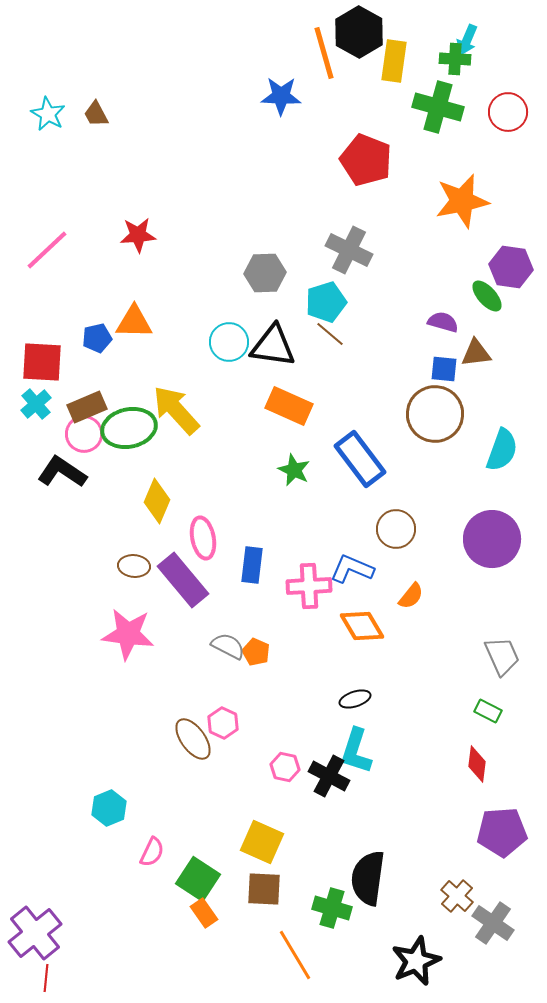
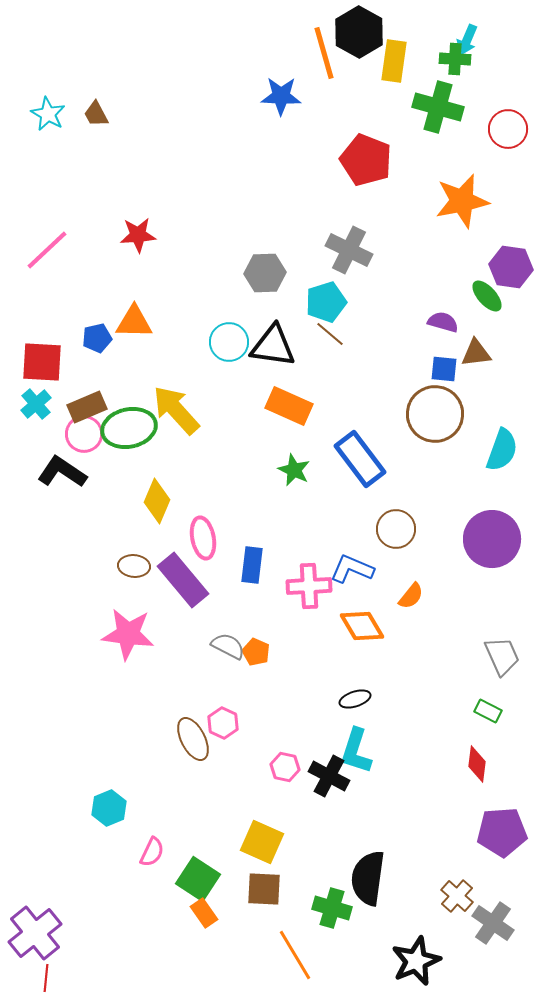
red circle at (508, 112): moved 17 px down
brown ellipse at (193, 739): rotated 9 degrees clockwise
